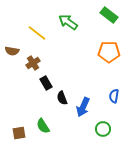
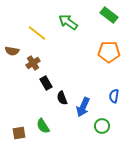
green circle: moved 1 px left, 3 px up
